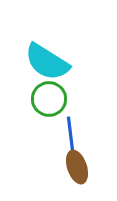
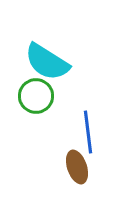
green circle: moved 13 px left, 3 px up
blue line: moved 17 px right, 6 px up
